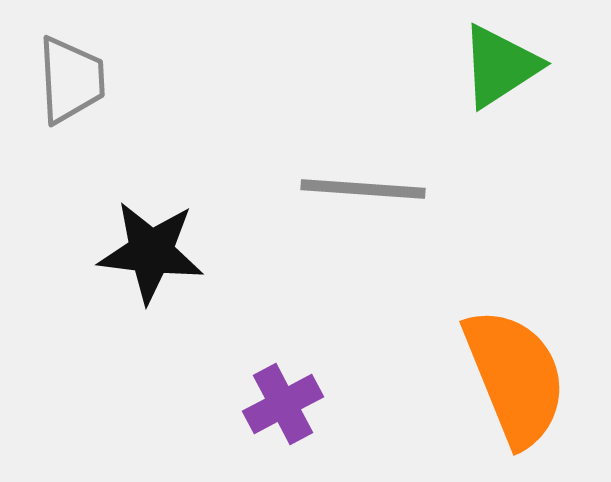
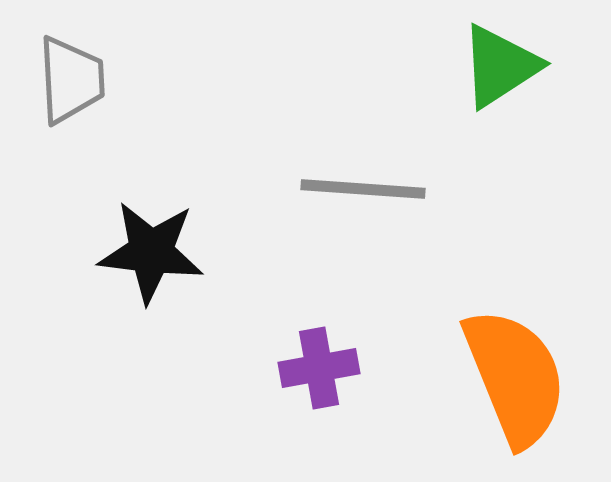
purple cross: moved 36 px right, 36 px up; rotated 18 degrees clockwise
